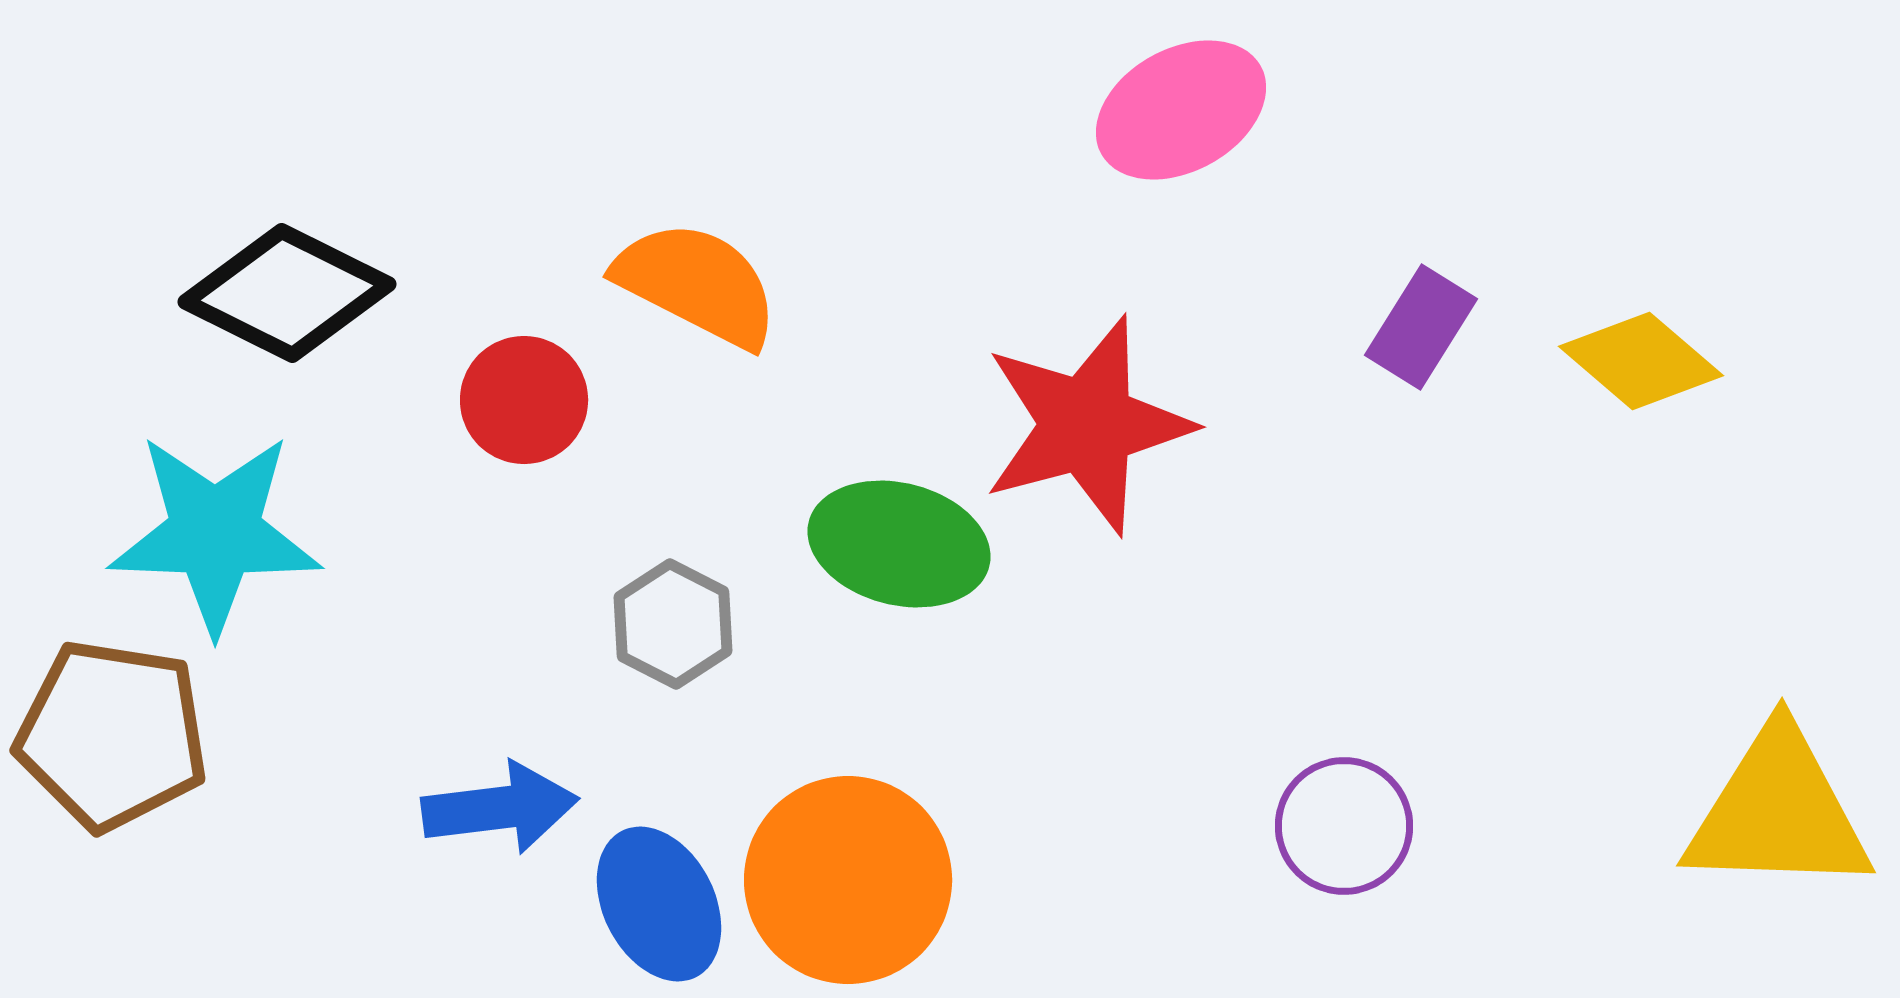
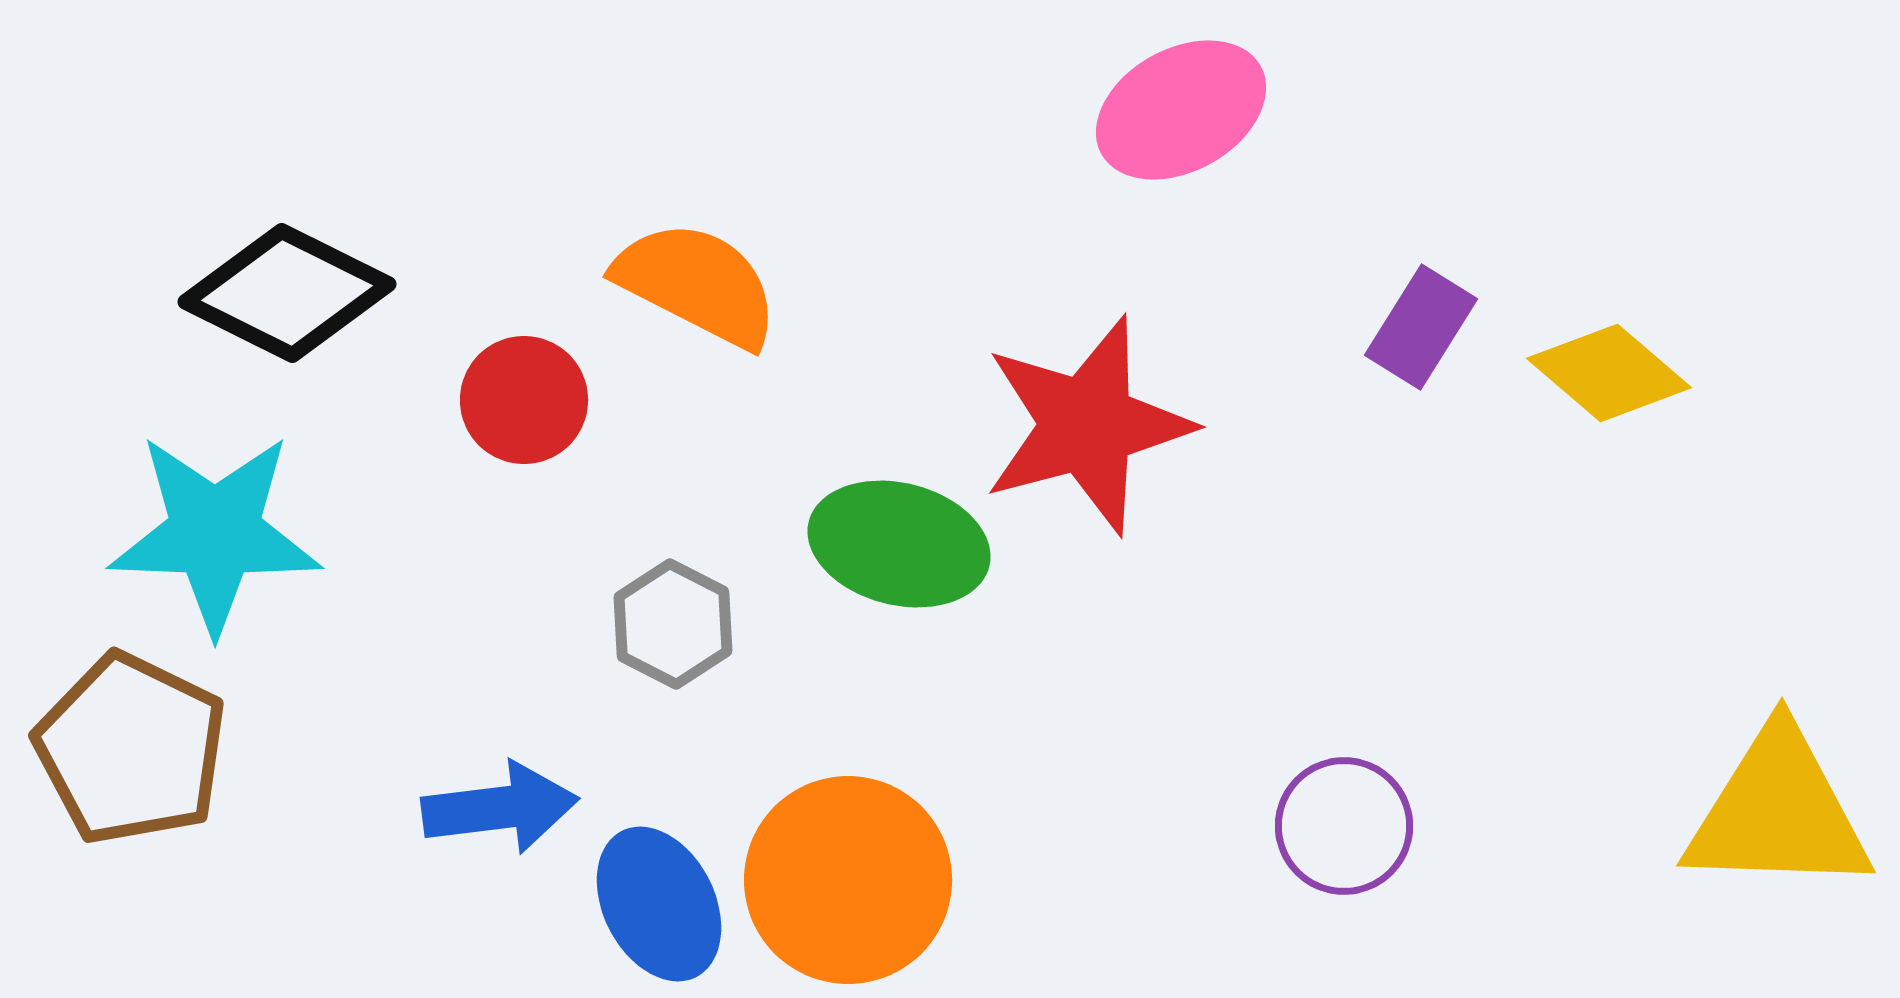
yellow diamond: moved 32 px left, 12 px down
brown pentagon: moved 19 px right, 14 px down; rotated 17 degrees clockwise
